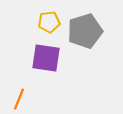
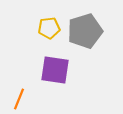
yellow pentagon: moved 6 px down
purple square: moved 9 px right, 12 px down
